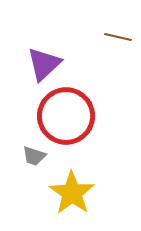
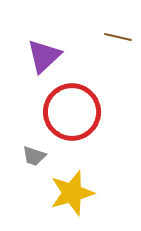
purple triangle: moved 8 px up
red circle: moved 6 px right, 4 px up
yellow star: rotated 21 degrees clockwise
